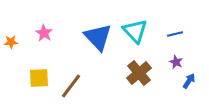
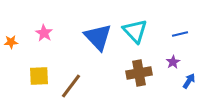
blue line: moved 5 px right
purple star: moved 3 px left; rotated 16 degrees clockwise
brown cross: rotated 30 degrees clockwise
yellow square: moved 2 px up
